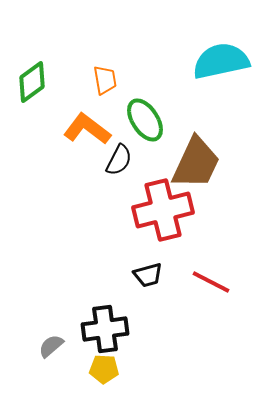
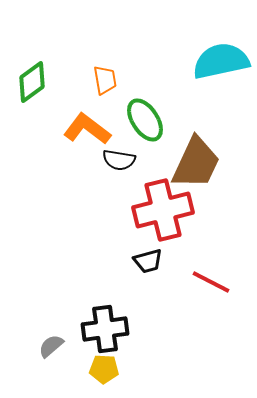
black semicircle: rotated 72 degrees clockwise
black trapezoid: moved 14 px up
